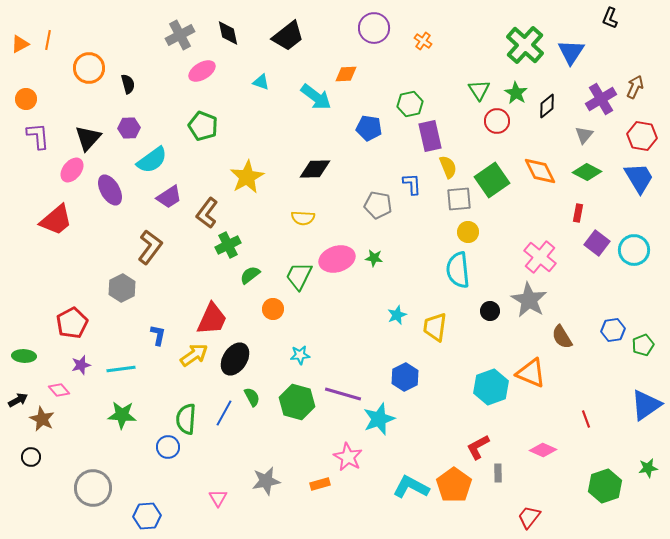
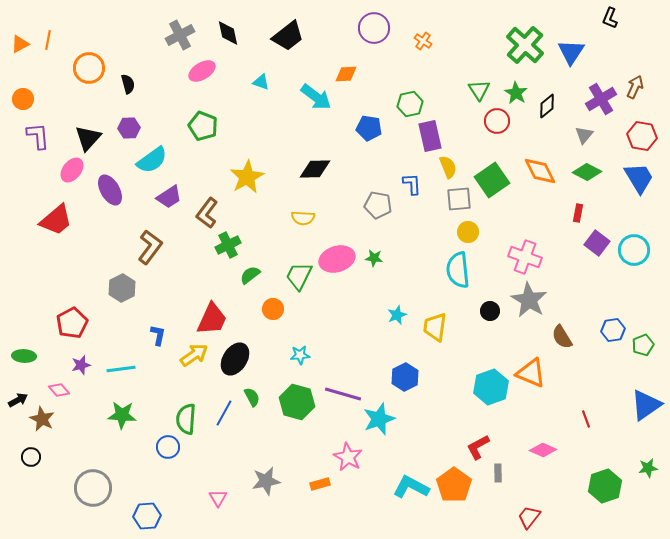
orange circle at (26, 99): moved 3 px left
pink cross at (540, 257): moved 15 px left; rotated 20 degrees counterclockwise
